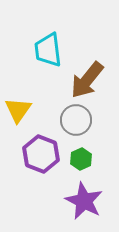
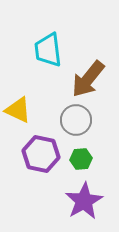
brown arrow: moved 1 px right, 1 px up
yellow triangle: rotated 40 degrees counterclockwise
purple hexagon: rotated 9 degrees counterclockwise
green hexagon: rotated 20 degrees clockwise
purple star: rotated 15 degrees clockwise
